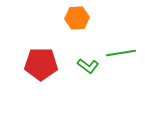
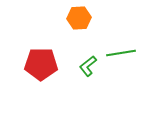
orange hexagon: moved 2 px right
green L-shape: rotated 105 degrees clockwise
